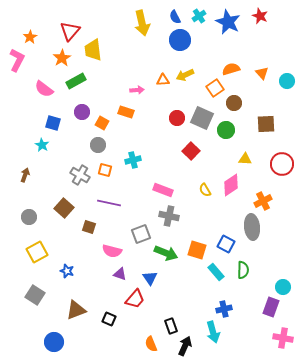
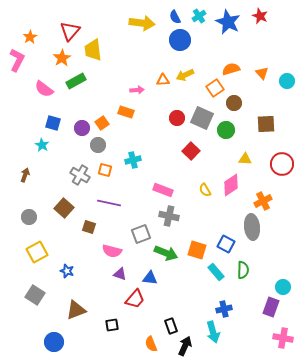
yellow arrow at (142, 23): rotated 70 degrees counterclockwise
purple circle at (82, 112): moved 16 px down
orange square at (102, 123): rotated 24 degrees clockwise
blue triangle at (150, 278): rotated 49 degrees counterclockwise
black square at (109, 319): moved 3 px right, 6 px down; rotated 32 degrees counterclockwise
